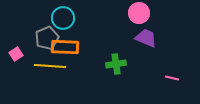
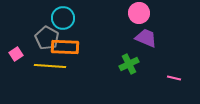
gray pentagon: rotated 20 degrees counterclockwise
green cross: moved 13 px right; rotated 18 degrees counterclockwise
pink line: moved 2 px right
